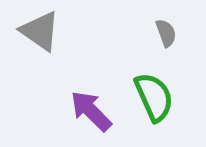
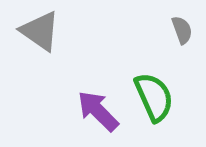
gray semicircle: moved 16 px right, 3 px up
purple arrow: moved 7 px right
